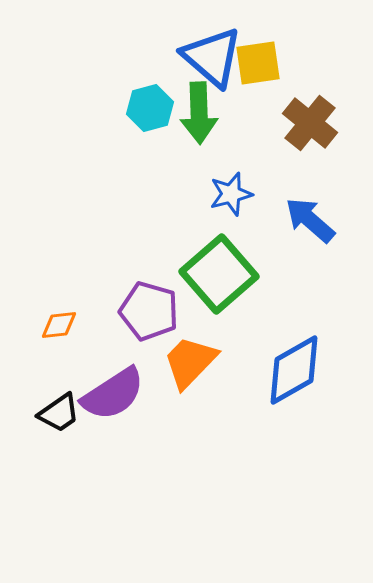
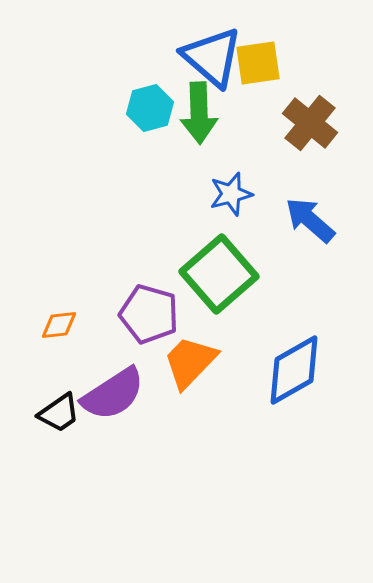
purple pentagon: moved 3 px down
